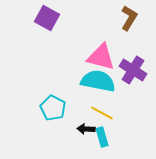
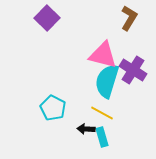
purple square: rotated 15 degrees clockwise
pink triangle: moved 2 px right, 2 px up
cyan semicircle: moved 9 px right; rotated 84 degrees counterclockwise
